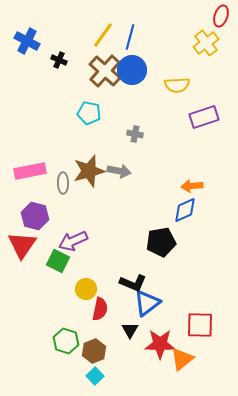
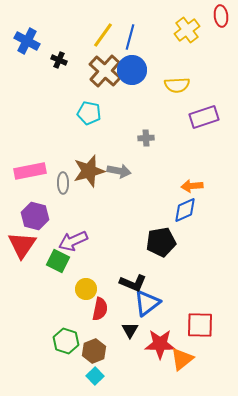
red ellipse: rotated 25 degrees counterclockwise
yellow cross: moved 19 px left, 13 px up
gray cross: moved 11 px right, 4 px down; rotated 14 degrees counterclockwise
